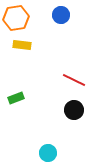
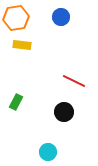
blue circle: moved 2 px down
red line: moved 1 px down
green rectangle: moved 4 px down; rotated 42 degrees counterclockwise
black circle: moved 10 px left, 2 px down
cyan circle: moved 1 px up
